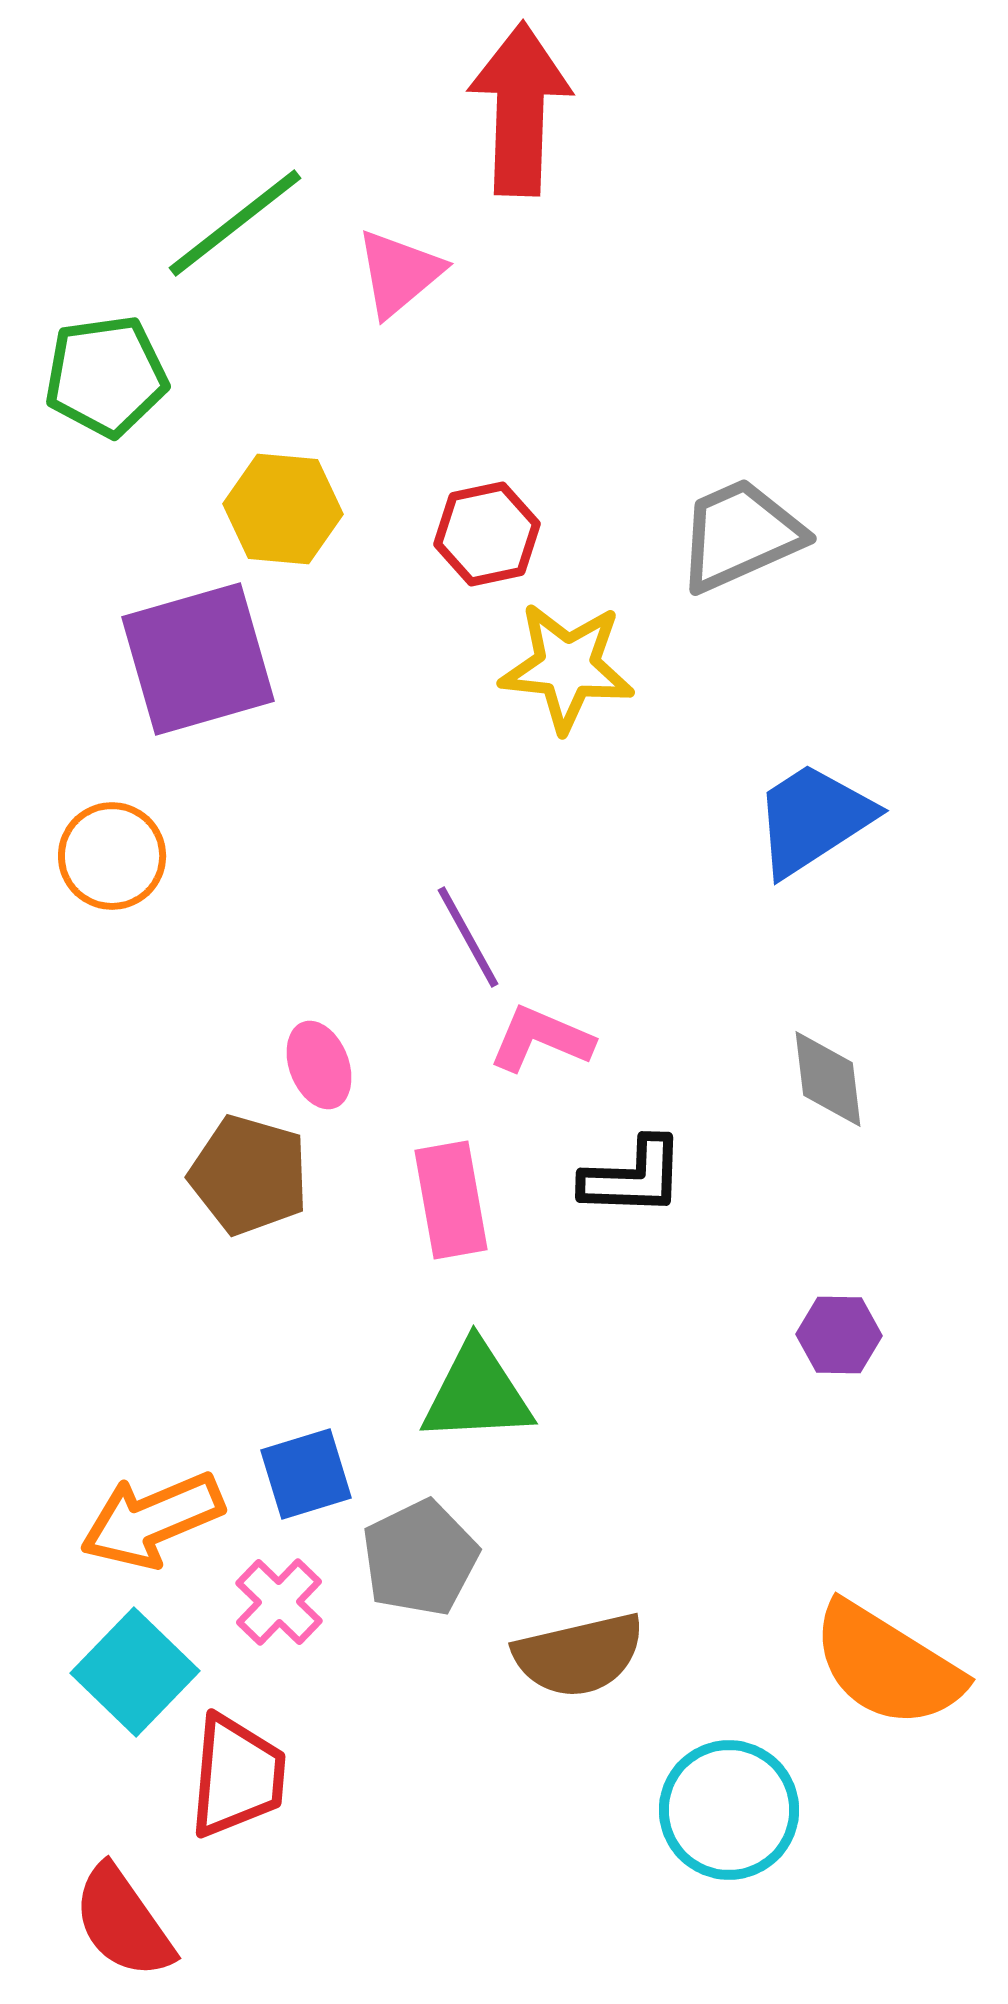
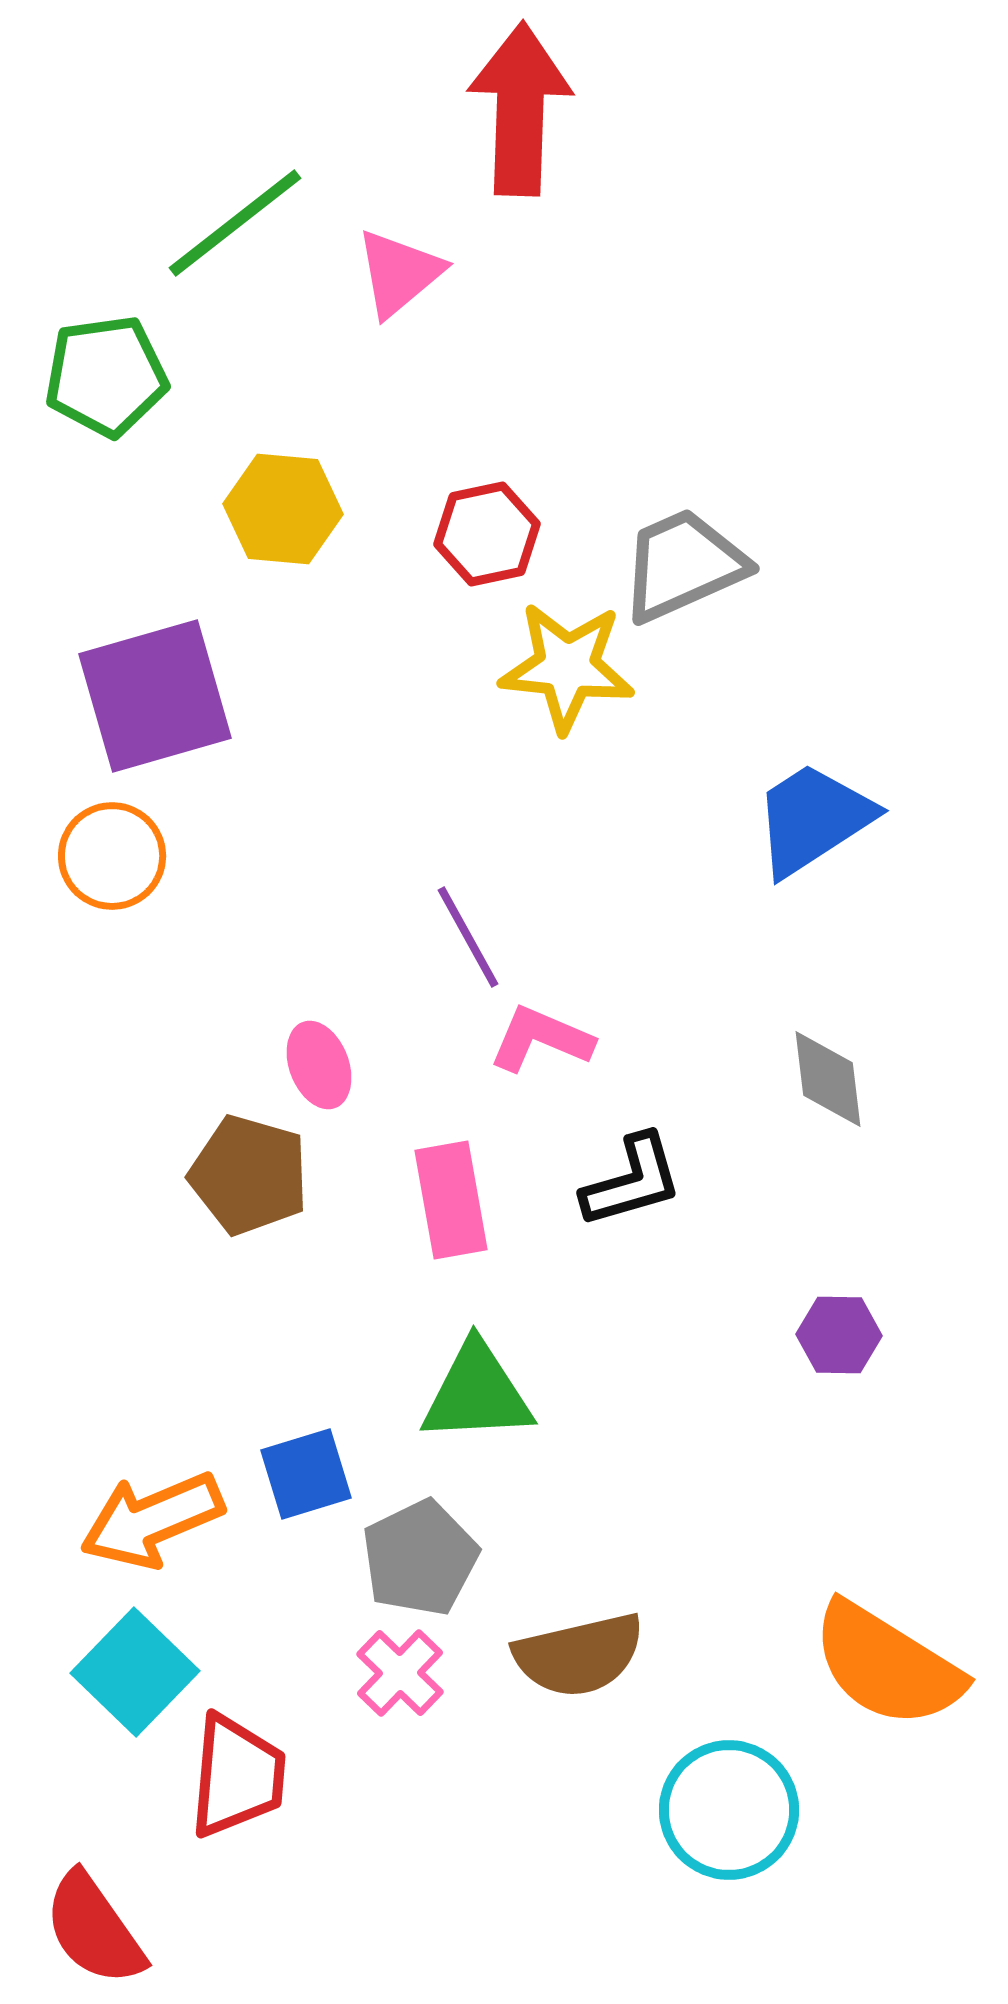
gray trapezoid: moved 57 px left, 30 px down
purple square: moved 43 px left, 37 px down
black L-shape: moved 1 px left, 4 px down; rotated 18 degrees counterclockwise
pink cross: moved 121 px right, 71 px down
red semicircle: moved 29 px left, 7 px down
